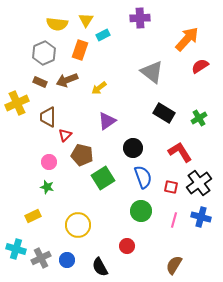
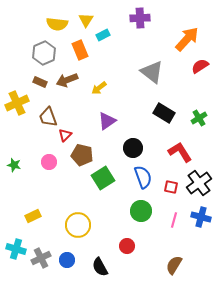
orange rectangle: rotated 42 degrees counterclockwise
brown trapezoid: rotated 20 degrees counterclockwise
green star: moved 33 px left, 22 px up
